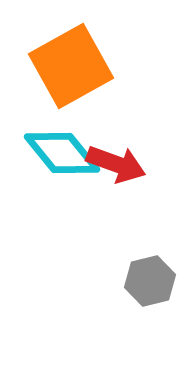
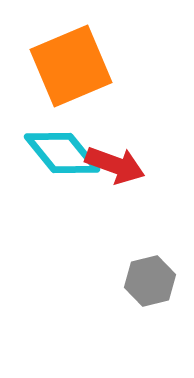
orange square: rotated 6 degrees clockwise
red arrow: moved 1 px left, 1 px down
